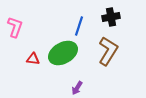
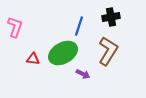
purple arrow: moved 6 px right, 14 px up; rotated 96 degrees counterclockwise
